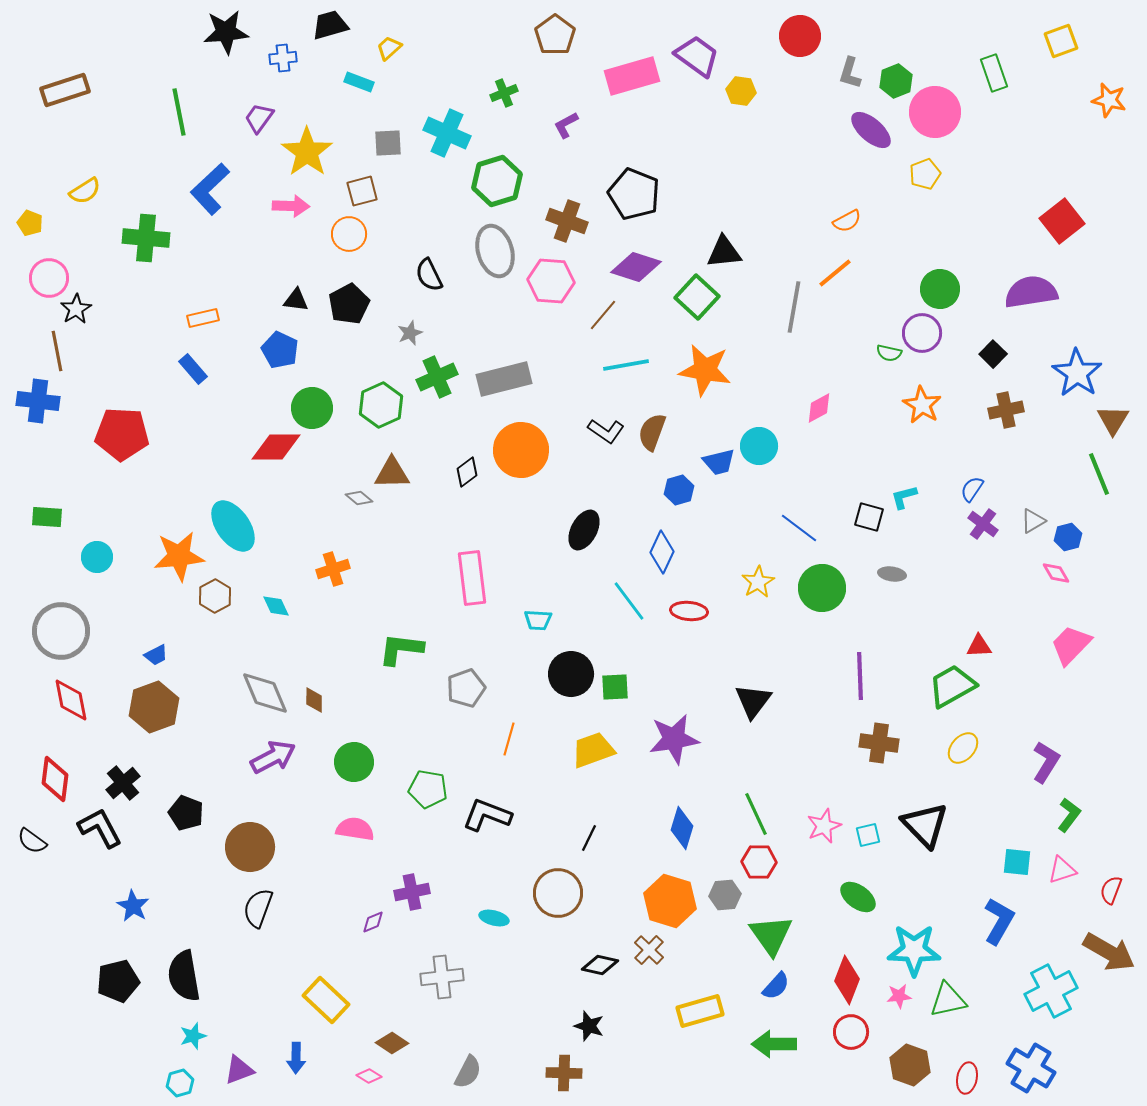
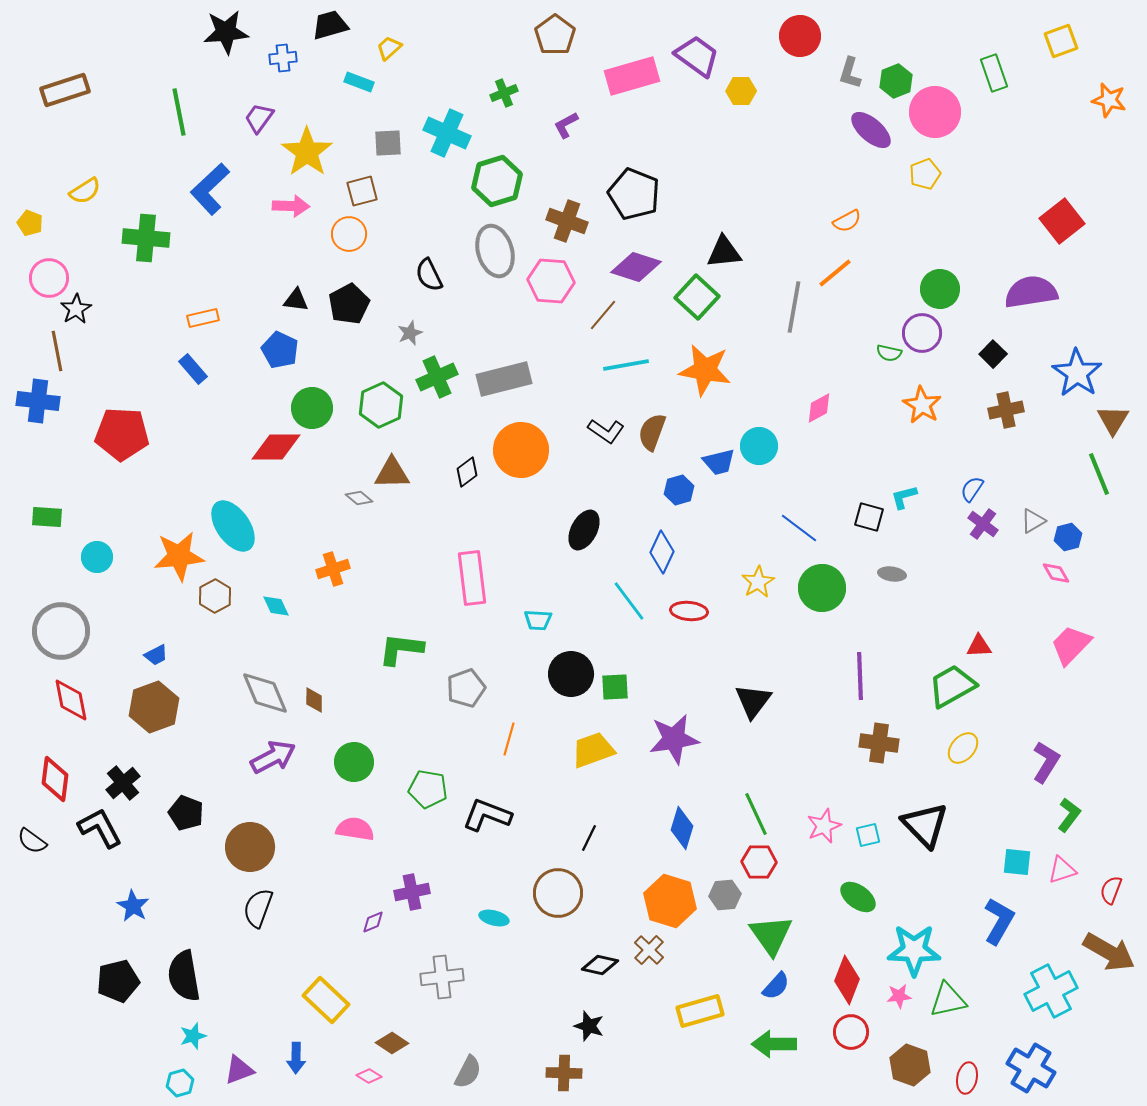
yellow hexagon at (741, 91): rotated 8 degrees counterclockwise
